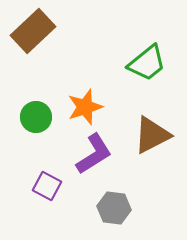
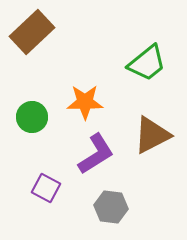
brown rectangle: moved 1 px left, 1 px down
orange star: moved 5 px up; rotated 18 degrees clockwise
green circle: moved 4 px left
purple L-shape: moved 2 px right
purple square: moved 1 px left, 2 px down
gray hexagon: moved 3 px left, 1 px up
